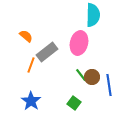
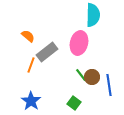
orange semicircle: moved 2 px right
